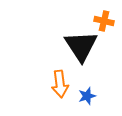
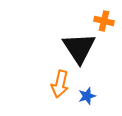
black triangle: moved 2 px left, 2 px down
orange arrow: rotated 20 degrees clockwise
